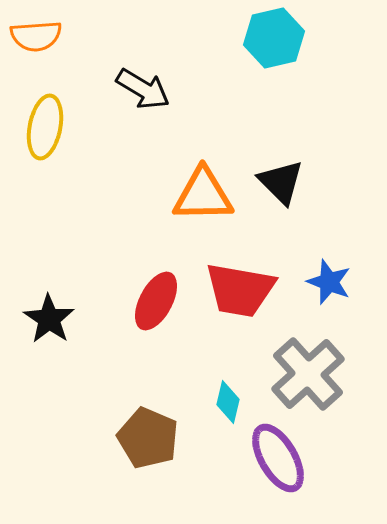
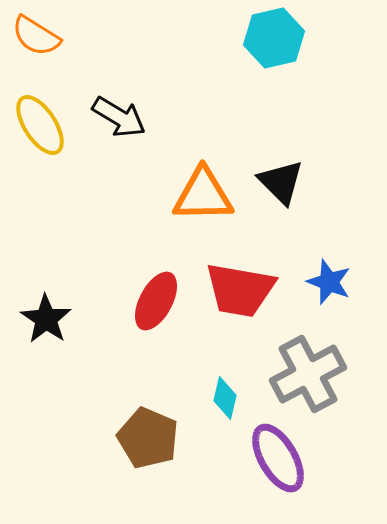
orange semicircle: rotated 36 degrees clockwise
black arrow: moved 24 px left, 28 px down
yellow ellipse: moved 5 px left, 2 px up; rotated 44 degrees counterclockwise
black star: moved 3 px left
gray cross: rotated 14 degrees clockwise
cyan diamond: moved 3 px left, 4 px up
